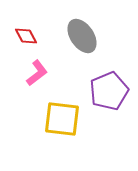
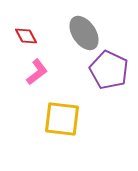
gray ellipse: moved 2 px right, 3 px up
pink L-shape: moved 1 px up
purple pentagon: moved 21 px up; rotated 24 degrees counterclockwise
